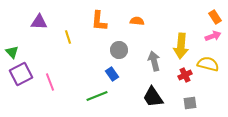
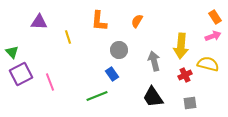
orange semicircle: rotated 64 degrees counterclockwise
